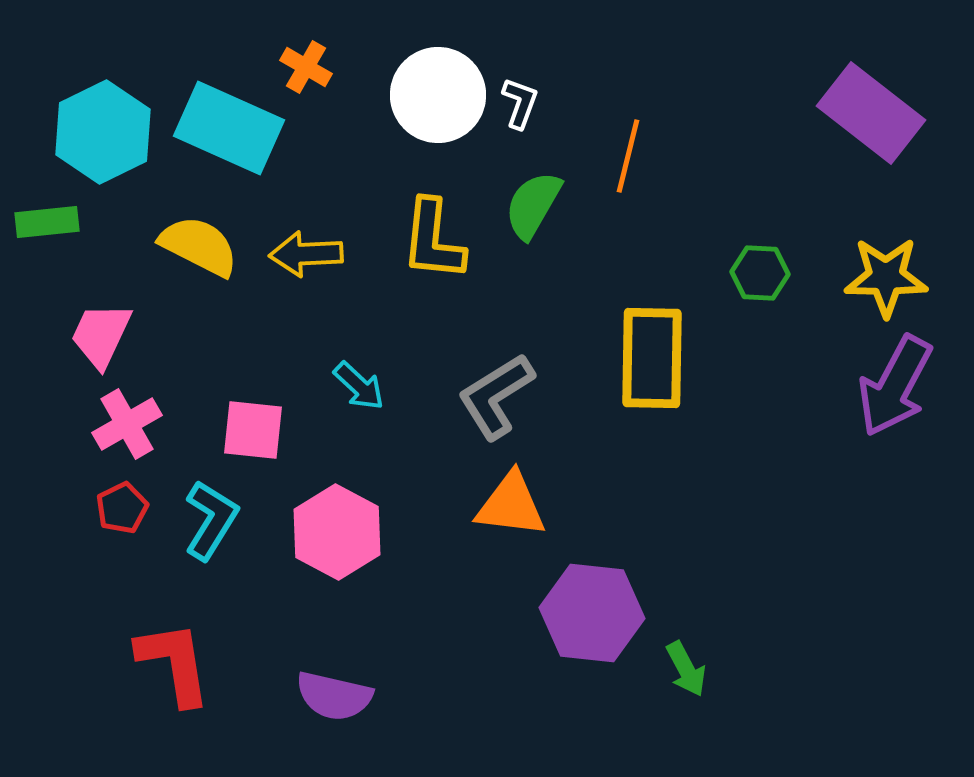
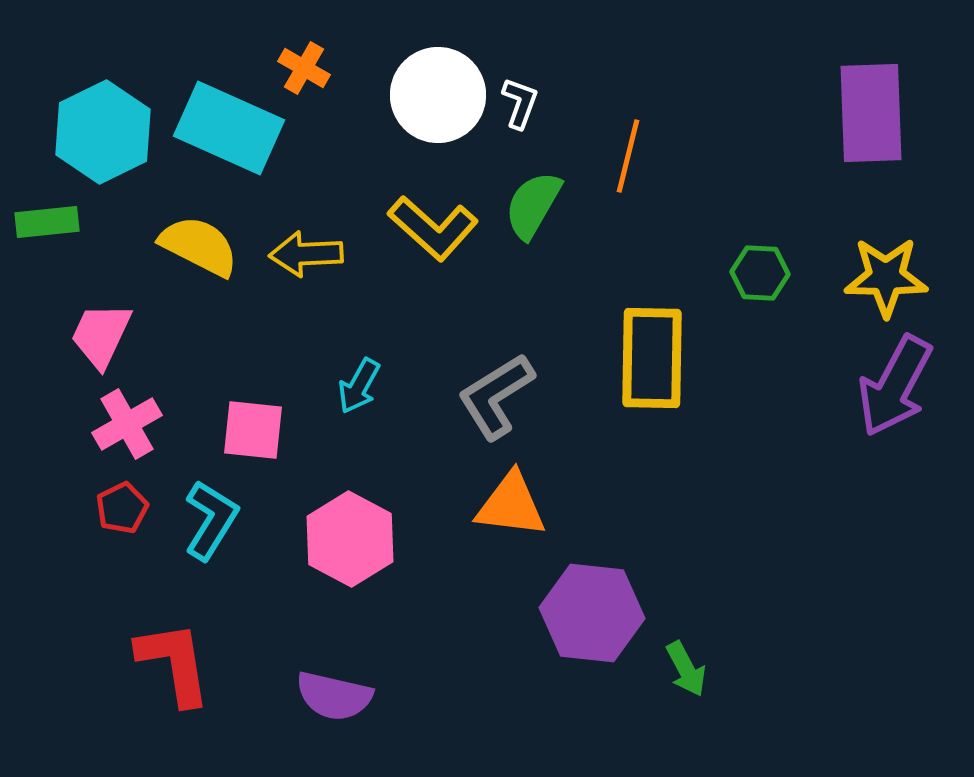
orange cross: moved 2 px left, 1 px down
purple rectangle: rotated 50 degrees clockwise
yellow L-shape: moved 12 px up; rotated 54 degrees counterclockwise
cyan arrow: rotated 76 degrees clockwise
pink hexagon: moved 13 px right, 7 px down
